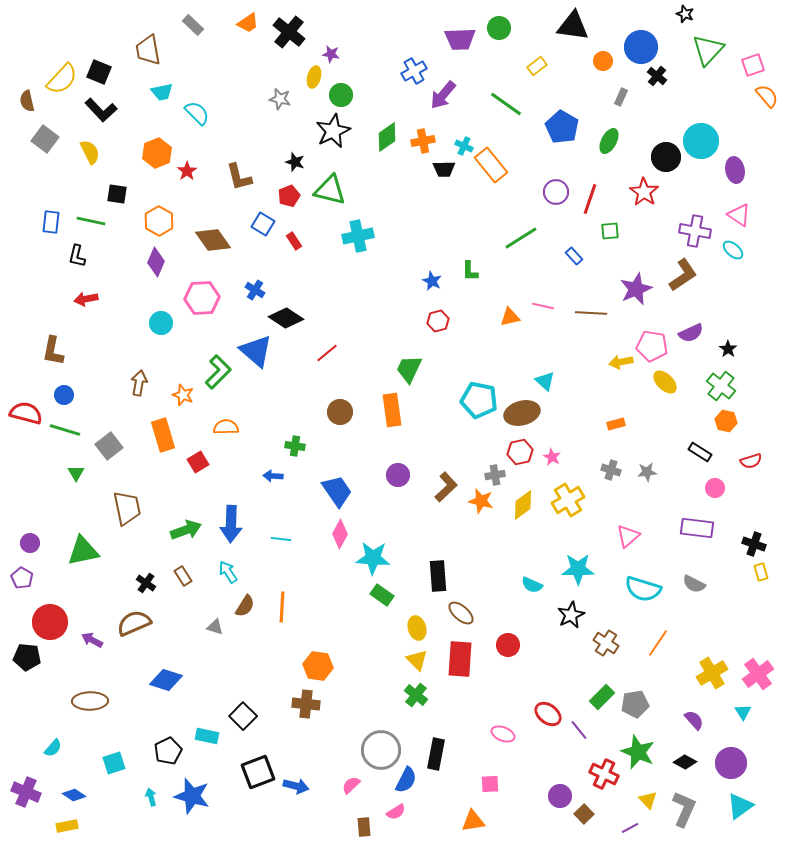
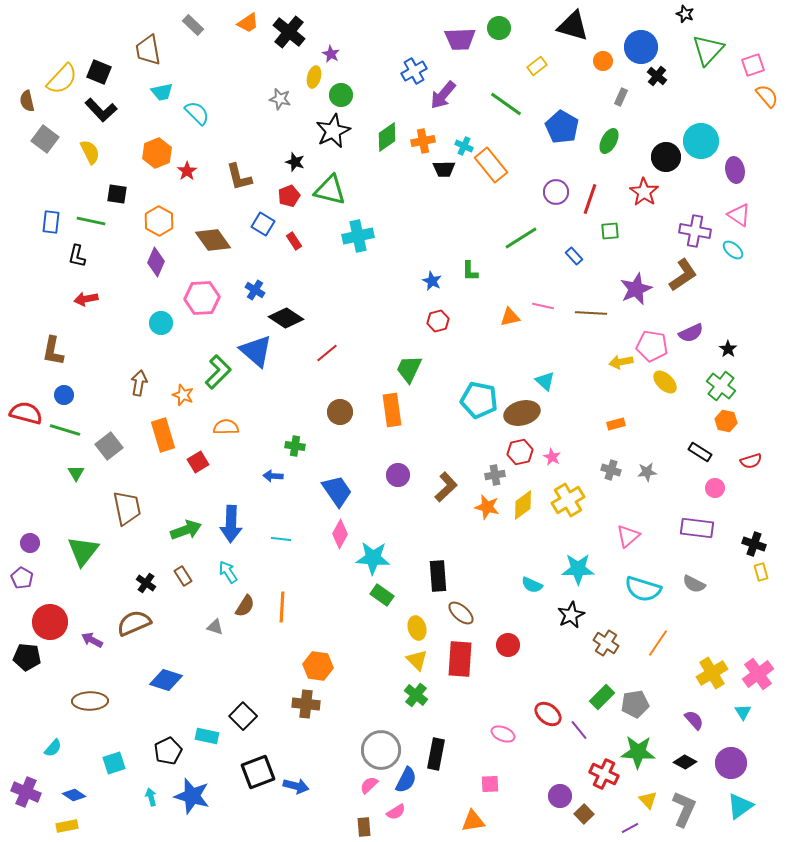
black triangle at (573, 26): rotated 8 degrees clockwise
purple star at (331, 54): rotated 18 degrees clockwise
orange star at (481, 501): moved 6 px right, 6 px down
green triangle at (83, 551): rotated 40 degrees counterclockwise
green star at (638, 752): rotated 20 degrees counterclockwise
pink semicircle at (351, 785): moved 18 px right
